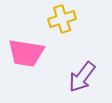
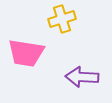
purple arrow: rotated 56 degrees clockwise
